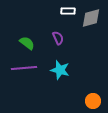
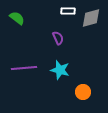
green semicircle: moved 10 px left, 25 px up
orange circle: moved 10 px left, 9 px up
